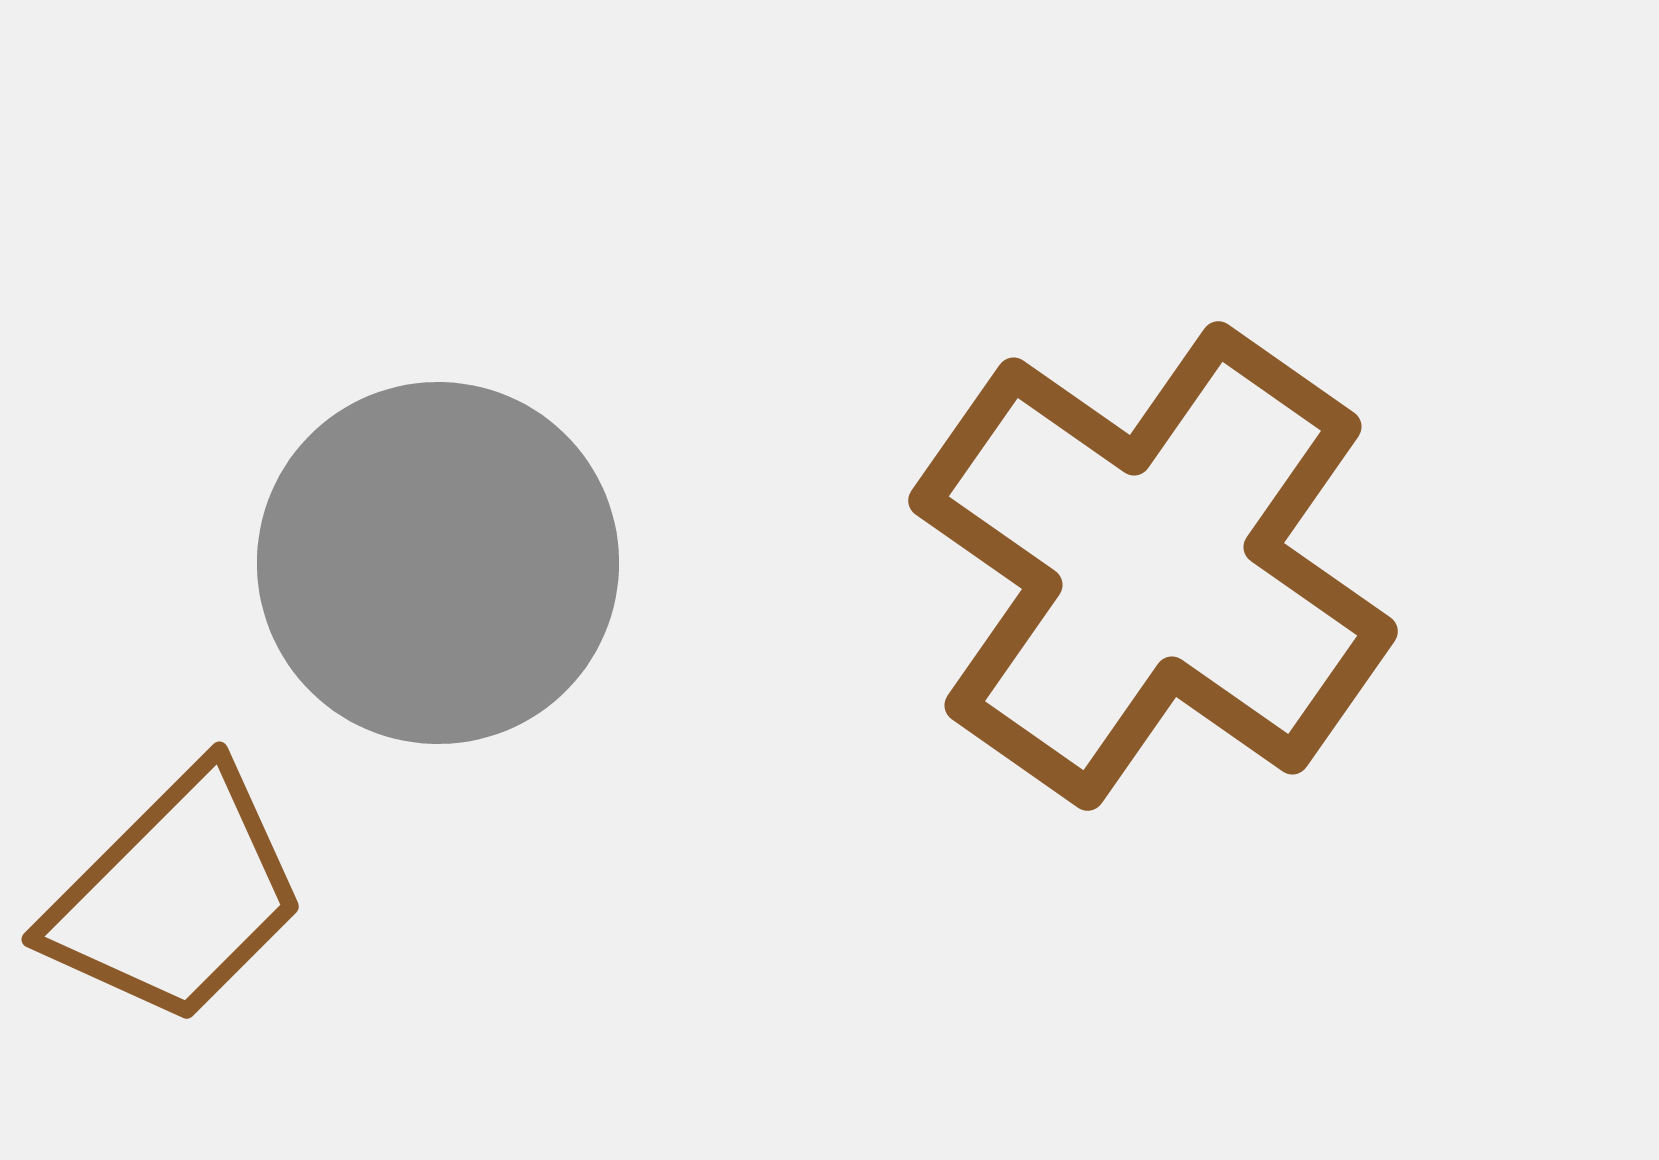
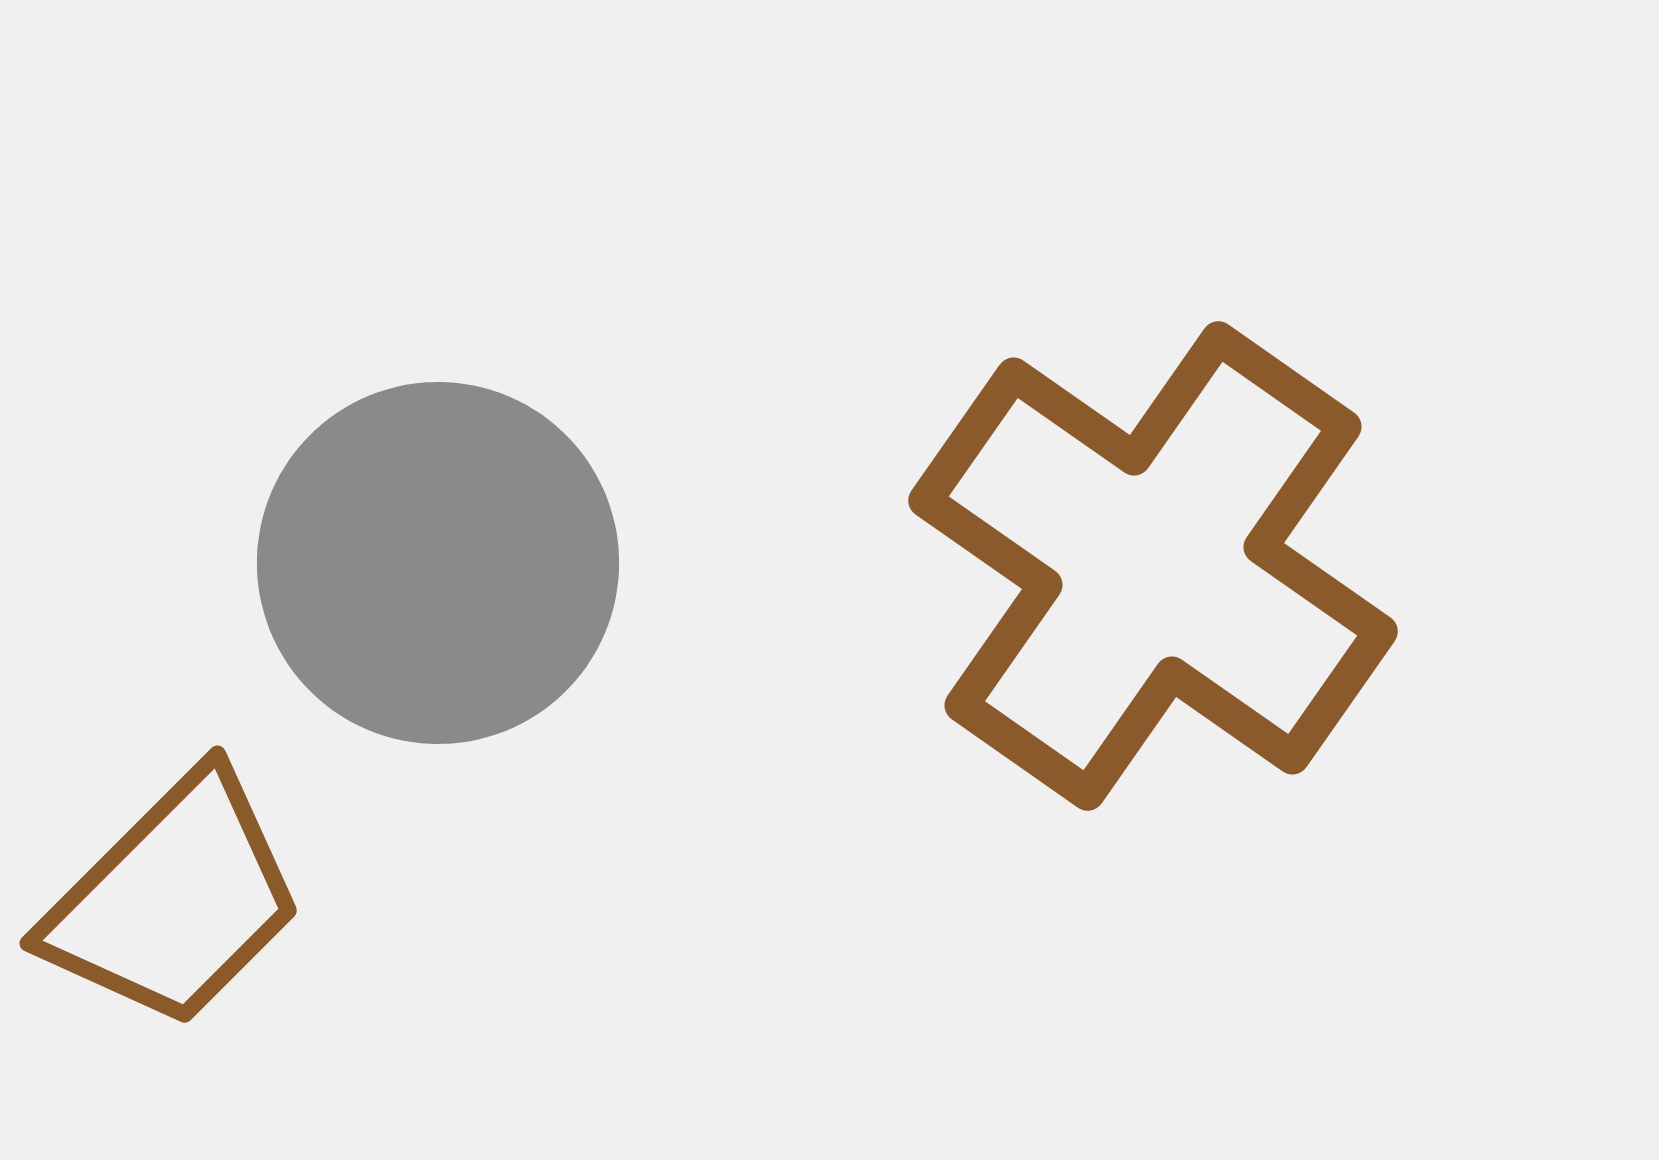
brown trapezoid: moved 2 px left, 4 px down
